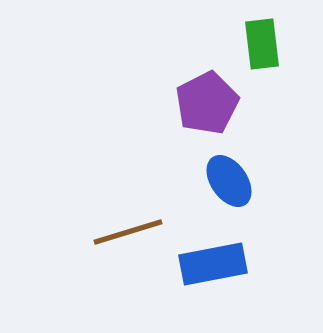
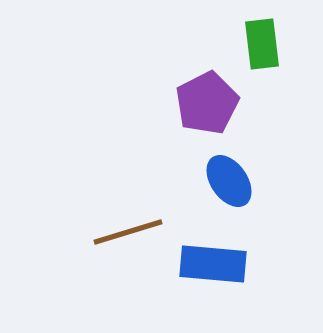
blue rectangle: rotated 16 degrees clockwise
